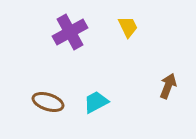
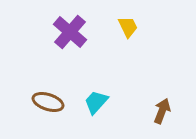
purple cross: rotated 20 degrees counterclockwise
brown arrow: moved 6 px left, 25 px down
cyan trapezoid: rotated 20 degrees counterclockwise
